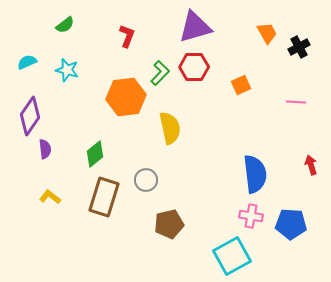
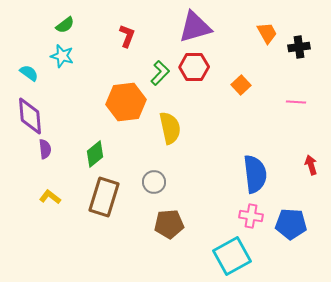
black cross: rotated 20 degrees clockwise
cyan semicircle: moved 2 px right, 11 px down; rotated 60 degrees clockwise
cyan star: moved 5 px left, 14 px up
orange square: rotated 18 degrees counterclockwise
orange hexagon: moved 5 px down
purple diamond: rotated 39 degrees counterclockwise
gray circle: moved 8 px right, 2 px down
brown pentagon: rotated 8 degrees clockwise
